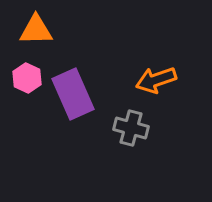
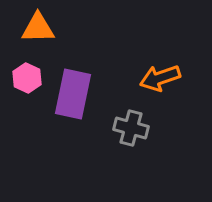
orange triangle: moved 2 px right, 2 px up
orange arrow: moved 4 px right, 2 px up
purple rectangle: rotated 36 degrees clockwise
